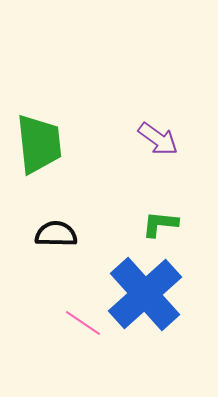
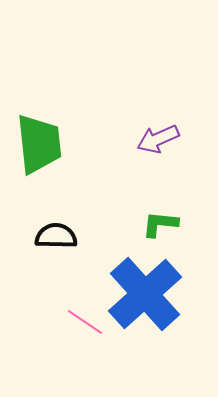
purple arrow: rotated 120 degrees clockwise
black semicircle: moved 2 px down
pink line: moved 2 px right, 1 px up
